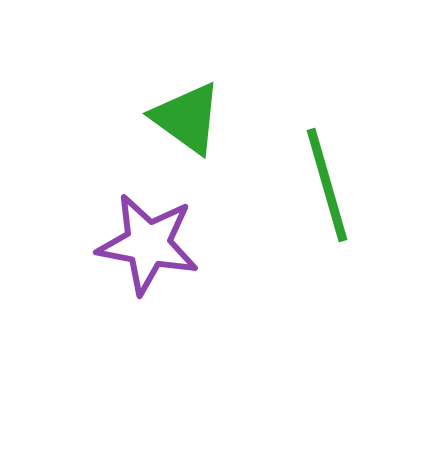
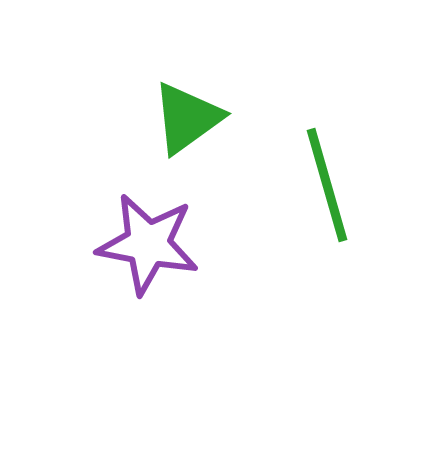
green triangle: rotated 48 degrees clockwise
